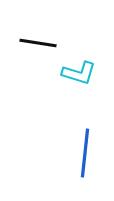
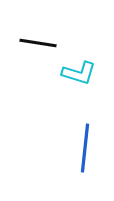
blue line: moved 5 px up
